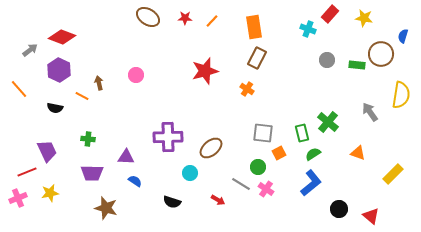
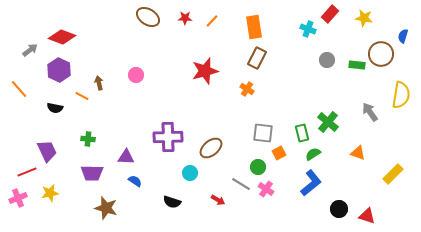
red triangle at (371, 216): moved 4 px left; rotated 24 degrees counterclockwise
